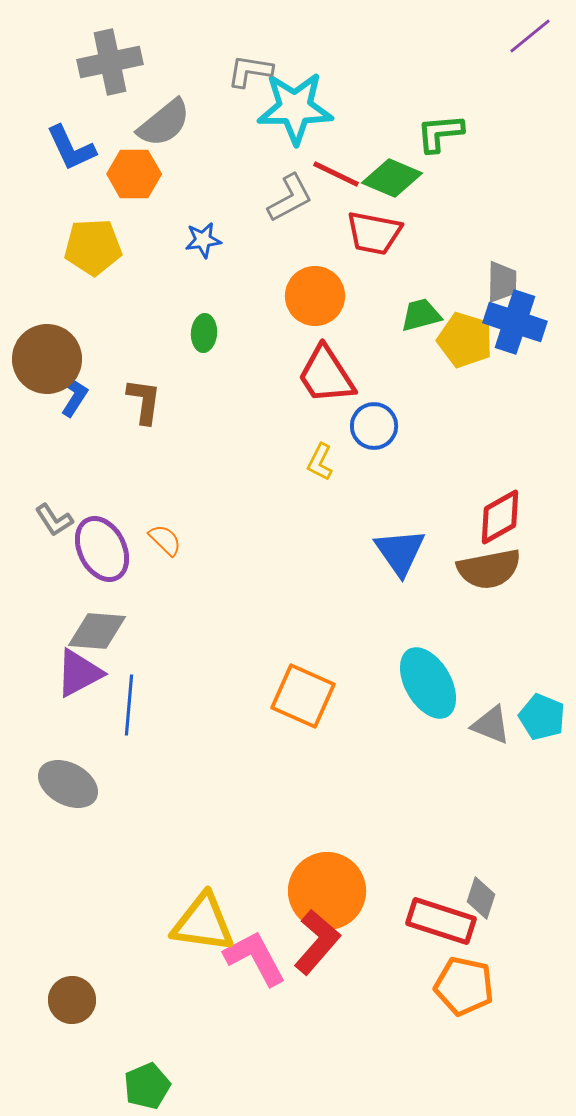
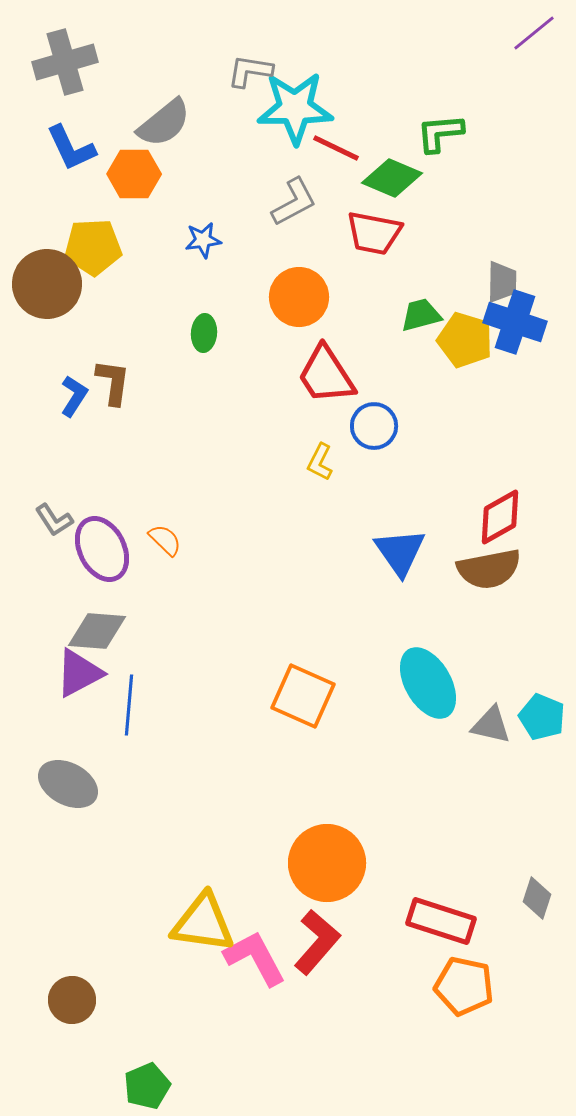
purple line at (530, 36): moved 4 px right, 3 px up
gray cross at (110, 62): moved 45 px left; rotated 4 degrees counterclockwise
red line at (336, 174): moved 26 px up
gray L-shape at (290, 198): moved 4 px right, 4 px down
orange circle at (315, 296): moved 16 px left, 1 px down
brown circle at (47, 359): moved 75 px up
brown L-shape at (144, 401): moved 31 px left, 19 px up
gray triangle at (491, 725): rotated 9 degrees counterclockwise
orange circle at (327, 891): moved 28 px up
gray diamond at (481, 898): moved 56 px right
